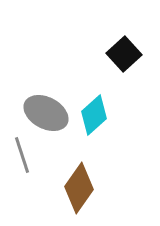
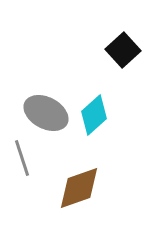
black square: moved 1 px left, 4 px up
gray line: moved 3 px down
brown diamond: rotated 36 degrees clockwise
